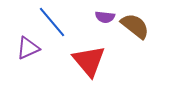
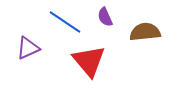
purple semicircle: rotated 60 degrees clockwise
blue line: moved 13 px right; rotated 16 degrees counterclockwise
brown semicircle: moved 10 px right, 6 px down; rotated 44 degrees counterclockwise
